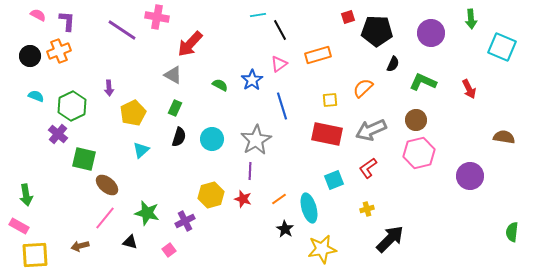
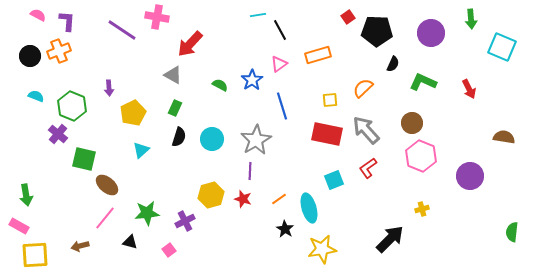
red square at (348, 17): rotated 16 degrees counterclockwise
green hexagon at (72, 106): rotated 12 degrees counterclockwise
brown circle at (416, 120): moved 4 px left, 3 px down
gray arrow at (371, 130): moved 5 px left; rotated 72 degrees clockwise
pink hexagon at (419, 153): moved 2 px right, 3 px down; rotated 24 degrees counterclockwise
yellow cross at (367, 209): moved 55 px right
green star at (147, 213): rotated 20 degrees counterclockwise
